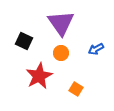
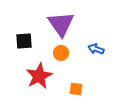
purple triangle: moved 1 px down
black square: rotated 30 degrees counterclockwise
blue arrow: rotated 49 degrees clockwise
orange square: rotated 24 degrees counterclockwise
